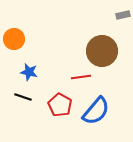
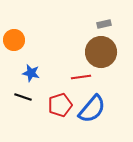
gray rectangle: moved 19 px left, 9 px down
orange circle: moved 1 px down
brown circle: moved 1 px left, 1 px down
blue star: moved 2 px right, 1 px down
red pentagon: rotated 25 degrees clockwise
blue semicircle: moved 4 px left, 2 px up
